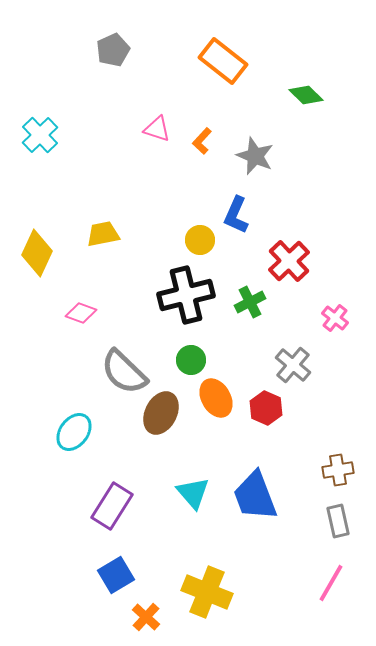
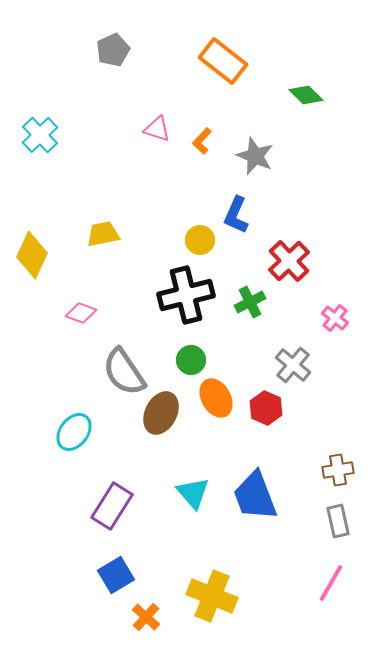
yellow diamond: moved 5 px left, 2 px down
gray semicircle: rotated 12 degrees clockwise
yellow cross: moved 5 px right, 4 px down
